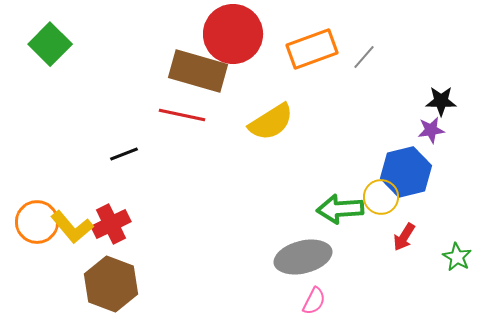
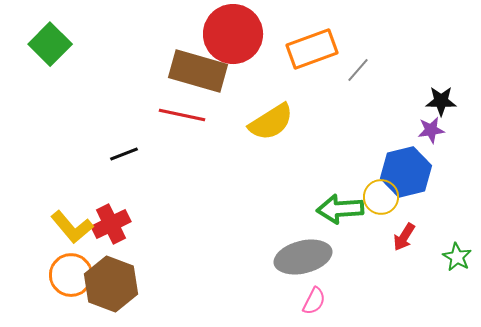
gray line: moved 6 px left, 13 px down
orange circle: moved 34 px right, 53 px down
